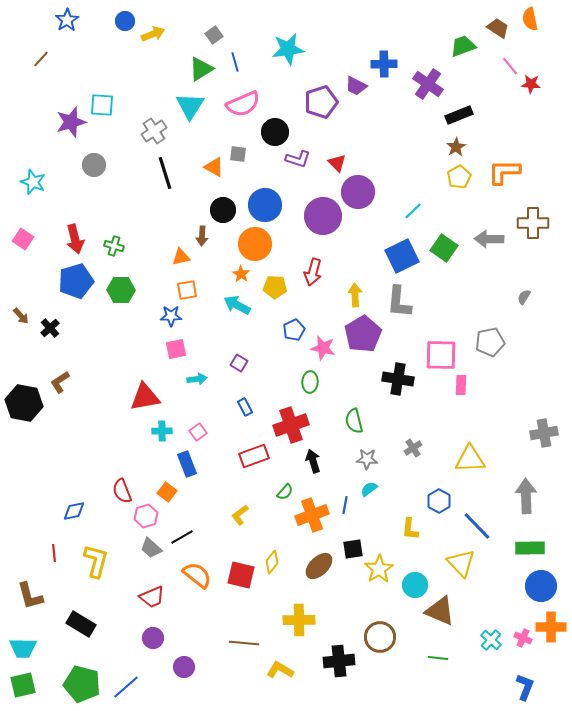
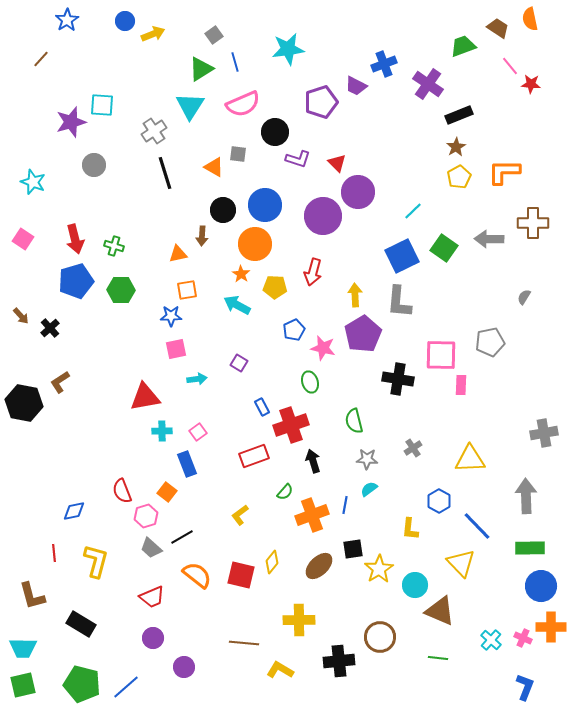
blue cross at (384, 64): rotated 20 degrees counterclockwise
orange triangle at (181, 257): moved 3 px left, 3 px up
green ellipse at (310, 382): rotated 20 degrees counterclockwise
blue rectangle at (245, 407): moved 17 px right
brown L-shape at (30, 596): moved 2 px right
